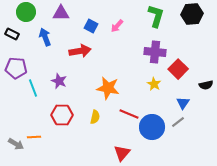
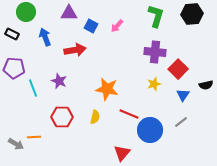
purple triangle: moved 8 px right
red arrow: moved 5 px left, 1 px up
purple pentagon: moved 2 px left
yellow star: rotated 24 degrees clockwise
orange star: moved 1 px left, 1 px down
blue triangle: moved 8 px up
red hexagon: moved 2 px down
gray line: moved 3 px right
blue circle: moved 2 px left, 3 px down
